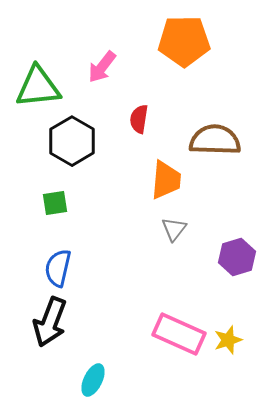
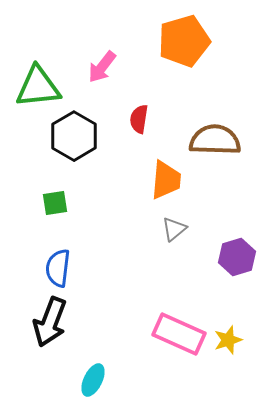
orange pentagon: rotated 15 degrees counterclockwise
black hexagon: moved 2 px right, 5 px up
gray triangle: rotated 12 degrees clockwise
blue semicircle: rotated 6 degrees counterclockwise
